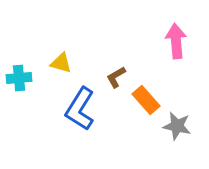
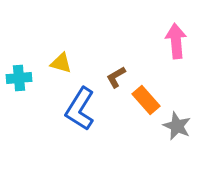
gray star: rotated 12 degrees clockwise
